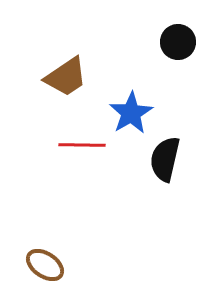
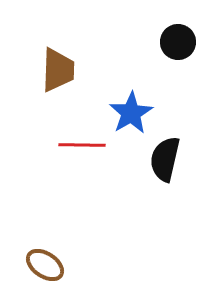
brown trapezoid: moved 8 px left, 7 px up; rotated 54 degrees counterclockwise
